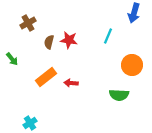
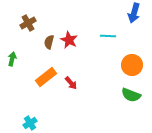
cyan line: rotated 70 degrees clockwise
red star: rotated 18 degrees clockwise
green arrow: rotated 128 degrees counterclockwise
red arrow: rotated 136 degrees counterclockwise
green semicircle: moved 12 px right; rotated 18 degrees clockwise
